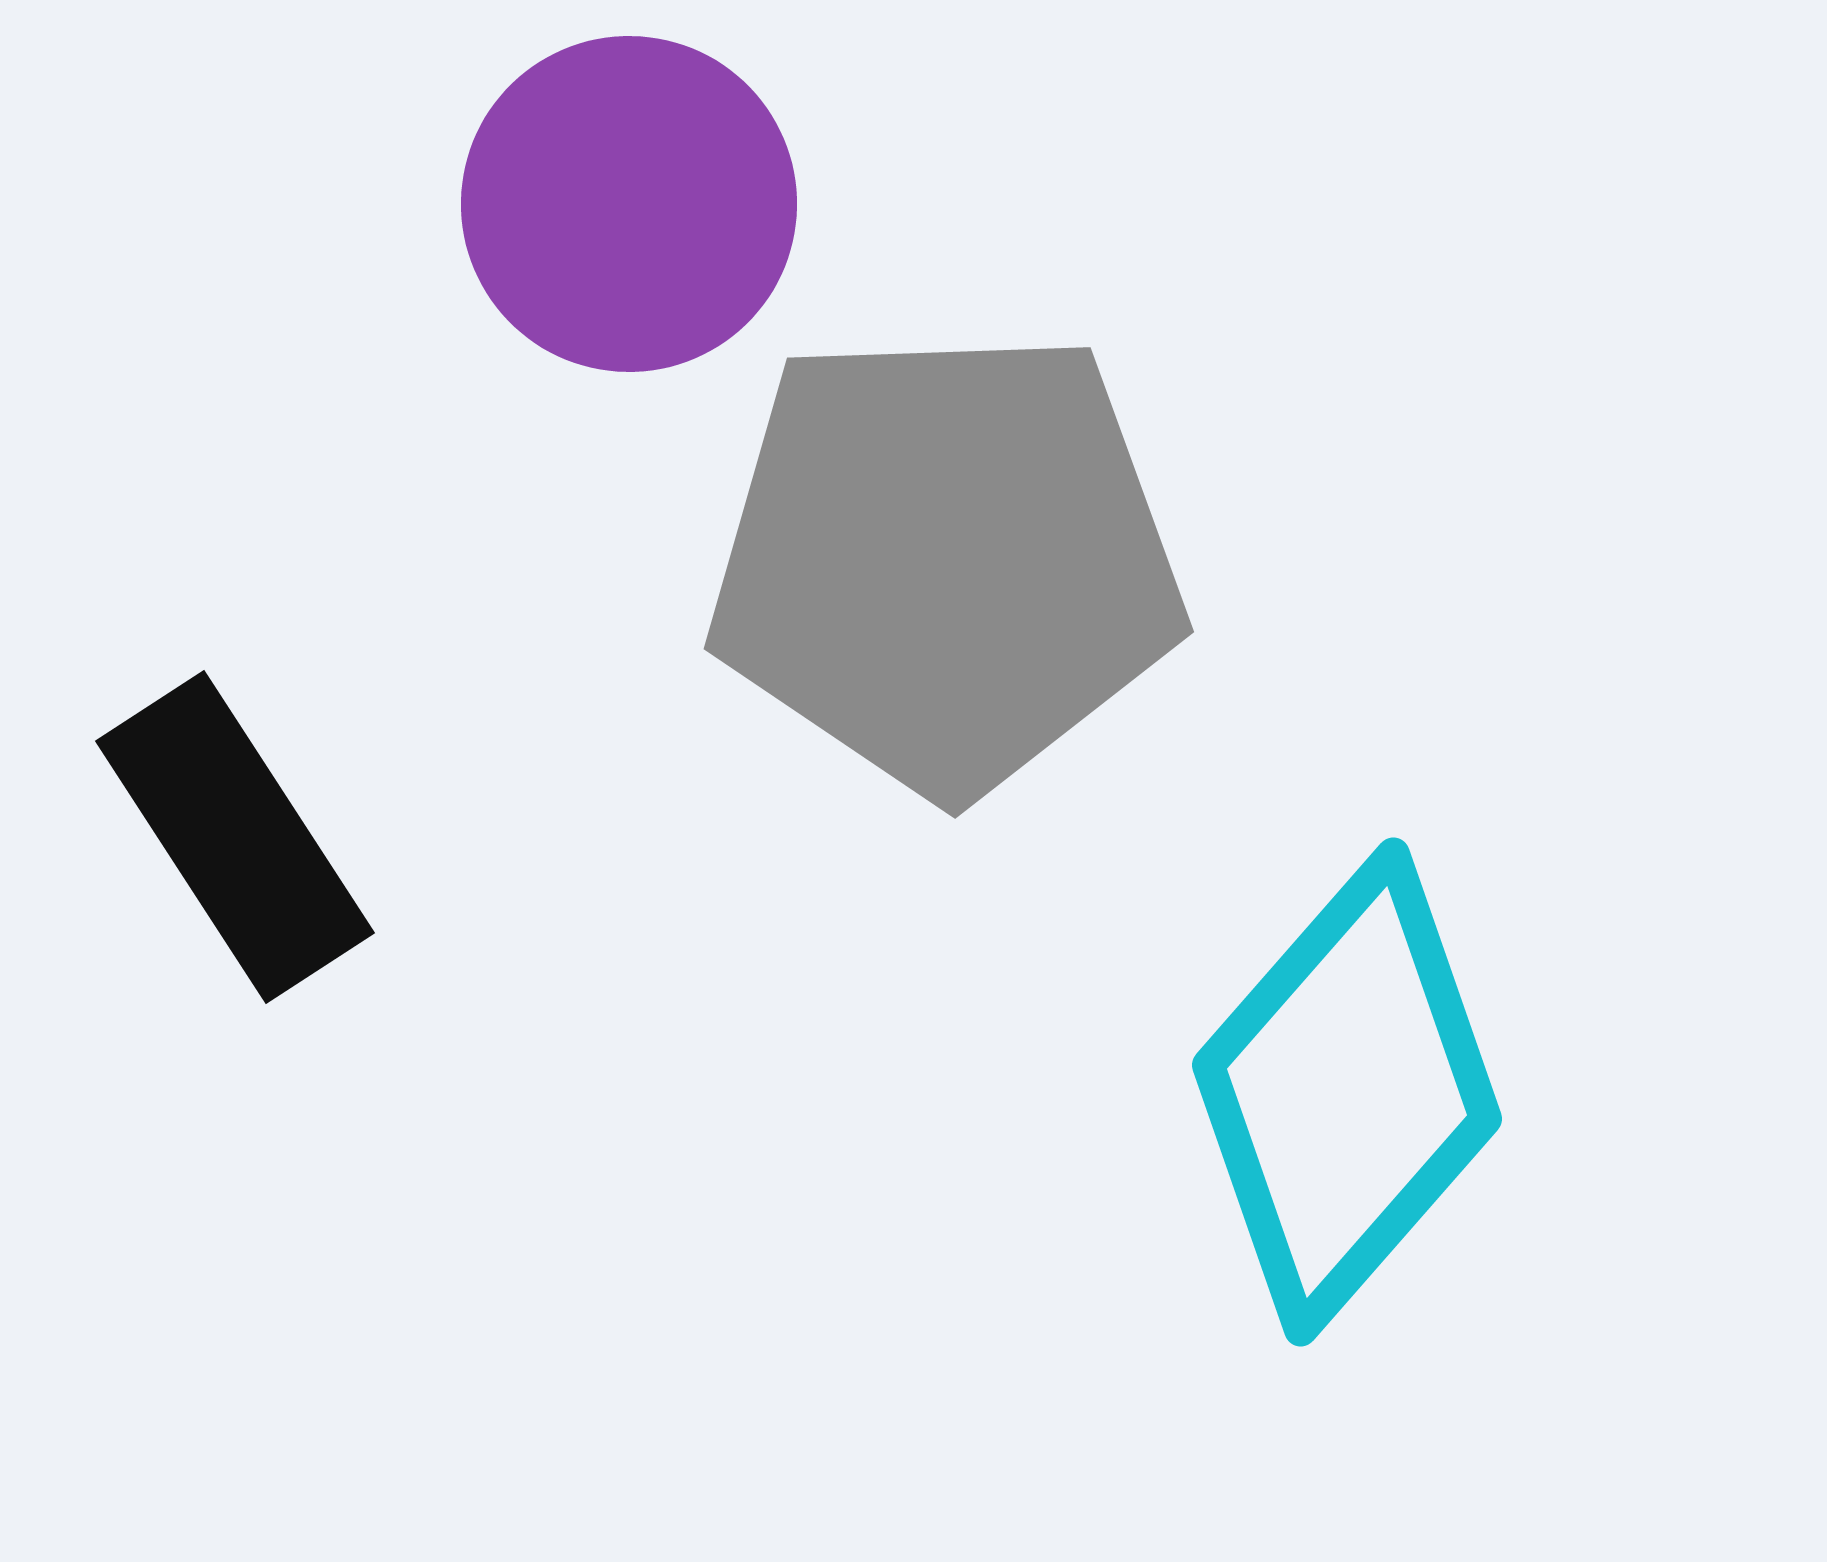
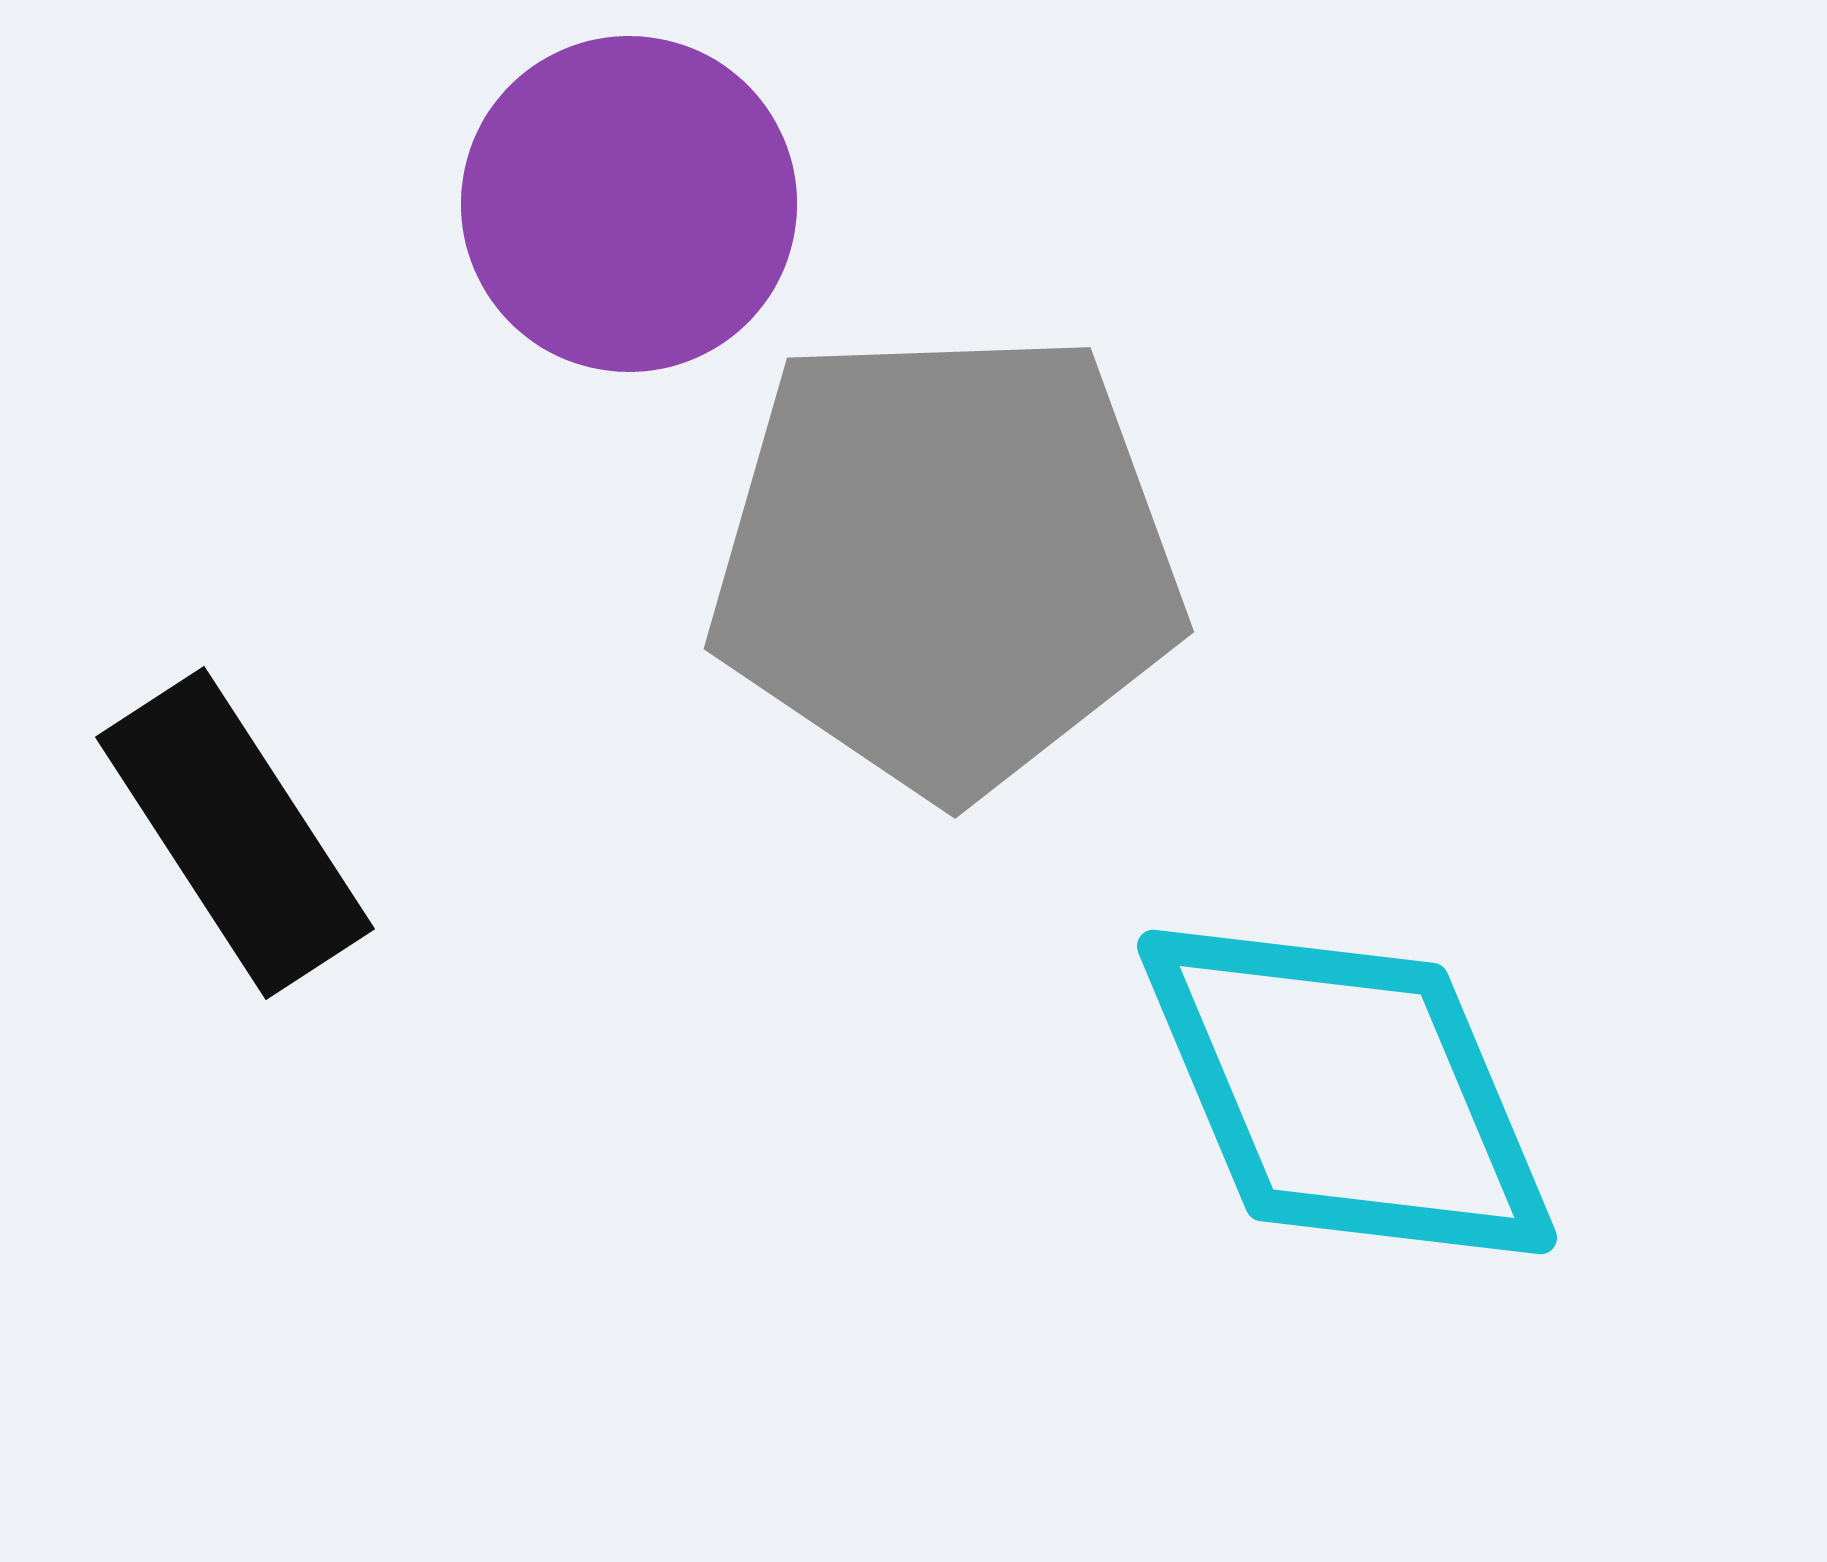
black rectangle: moved 4 px up
cyan diamond: rotated 64 degrees counterclockwise
